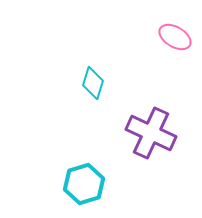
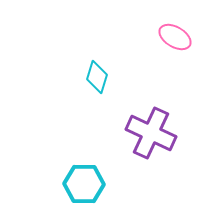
cyan diamond: moved 4 px right, 6 px up
cyan hexagon: rotated 18 degrees clockwise
